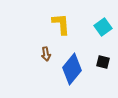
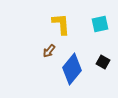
cyan square: moved 3 px left, 3 px up; rotated 24 degrees clockwise
brown arrow: moved 3 px right, 3 px up; rotated 48 degrees clockwise
black square: rotated 16 degrees clockwise
